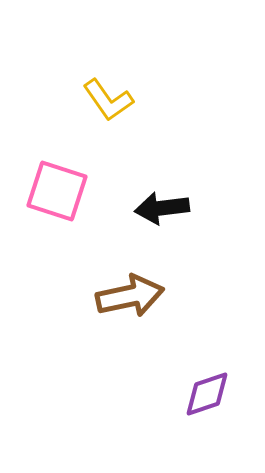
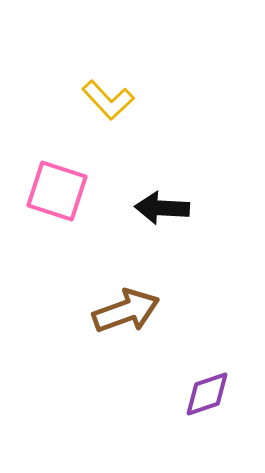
yellow L-shape: rotated 8 degrees counterclockwise
black arrow: rotated 10 degrees clockwise
brown arrow: moved 4 px left, 15 px down; rotated 8 degrees counterclockwise
